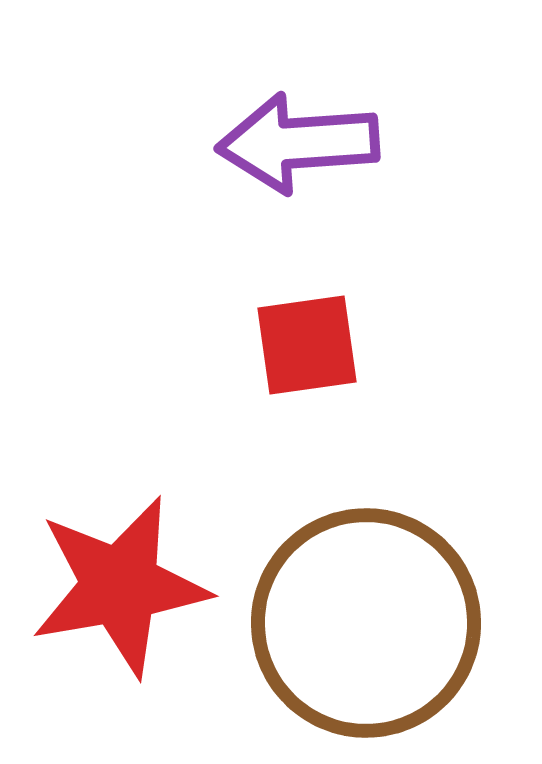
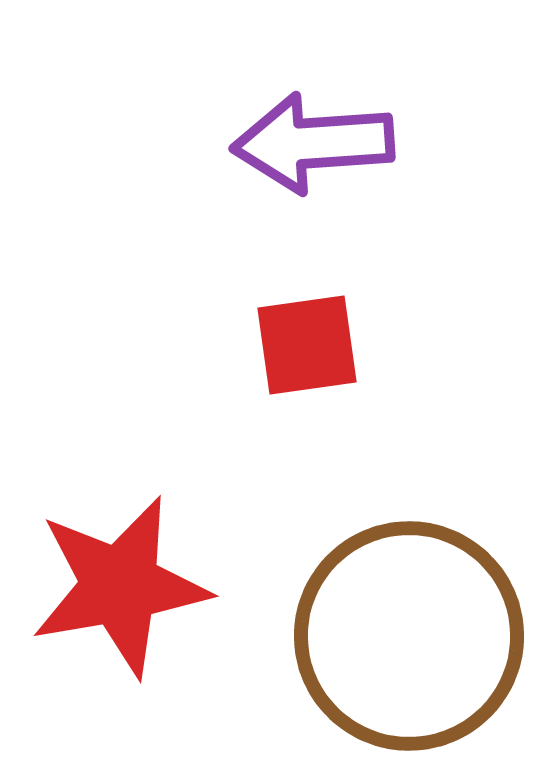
purple arrow: moved 15 px right
brown circle: moved 43 px right, 13 px down
